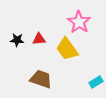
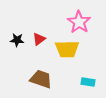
red triangle: rotated 32 degrees counterclockwise
yellow trapezoid: rotated 55 degrees counterclockwise
cyan rectangle: moved 8 px left; rotated 40 degrees clockwise
